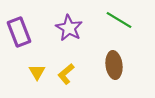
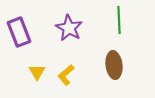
green line: rotated 56 degrees clockwise
yellow L-shape: moved 1 px down
